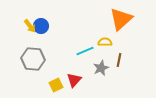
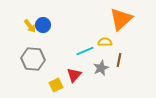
blue circle: moved 2 px right, 1 px up
red triangle: moved 5 px up
